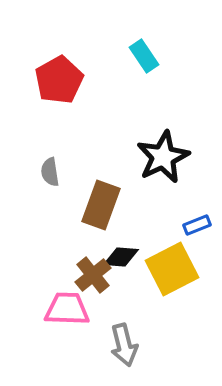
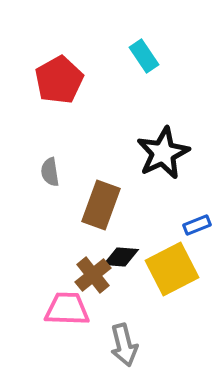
black star: moved 4 px up
